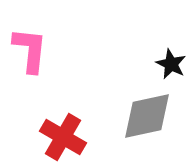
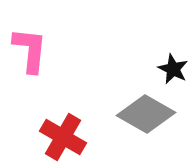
black star: moved 2 px right, 5 px down
gray diamond: moved 1 px left, 2 px up; rotated 42 degrees clockwise
